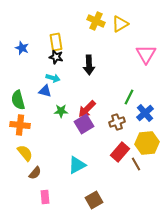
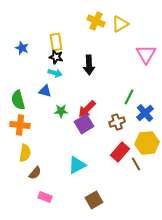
cyan arrow: moved 2 px right, 5 px up
yellow semicircle: rotated 48 degrees clockwise
pink rectangle: rotated 64 degrees counterclockwise
